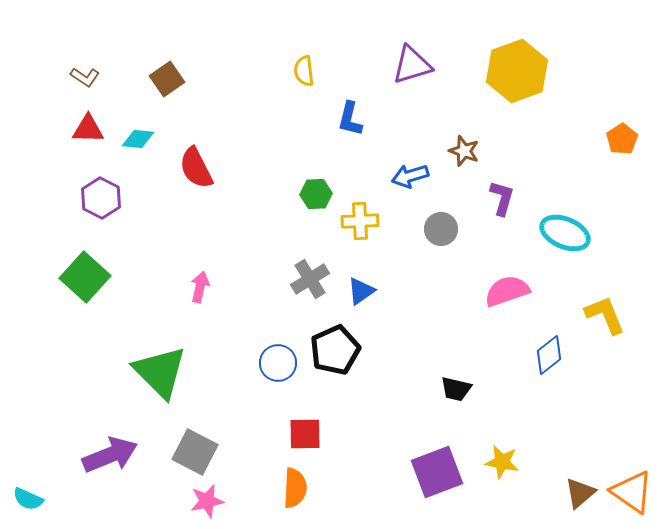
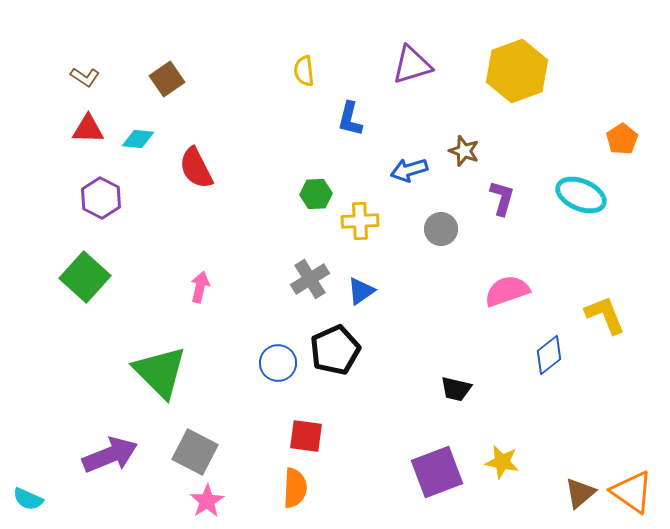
blue arrow: moved 1 px left, 6 px up
cyan ellipse: moved 16 px right, 38 px up
red square: moved 1 px right, 2 px down; rotated 9 degrees clockwise
pink star: rotated 20 degrees counterclockwise
